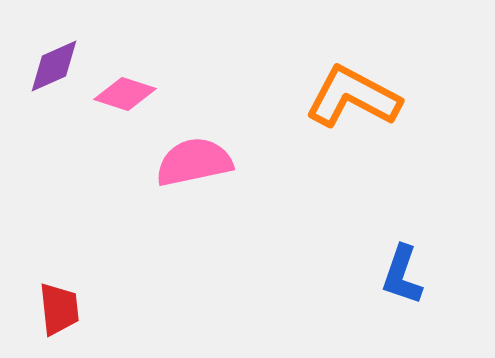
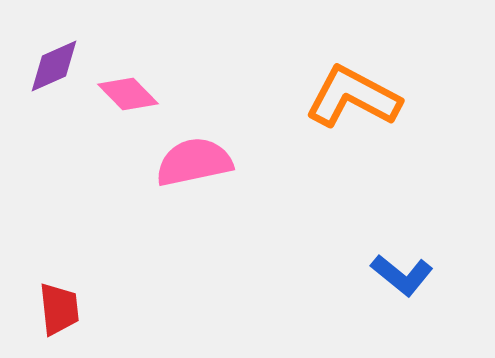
pink diamond: moved 3 px right; rotated 28 degrees clockwise
blue L-shape: rotated 70 degrees counterclockwise
